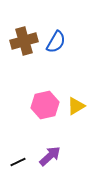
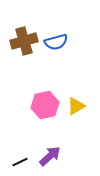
blue semicircle: rotated 45 degrees clockwise
black line: moved 2 px right
